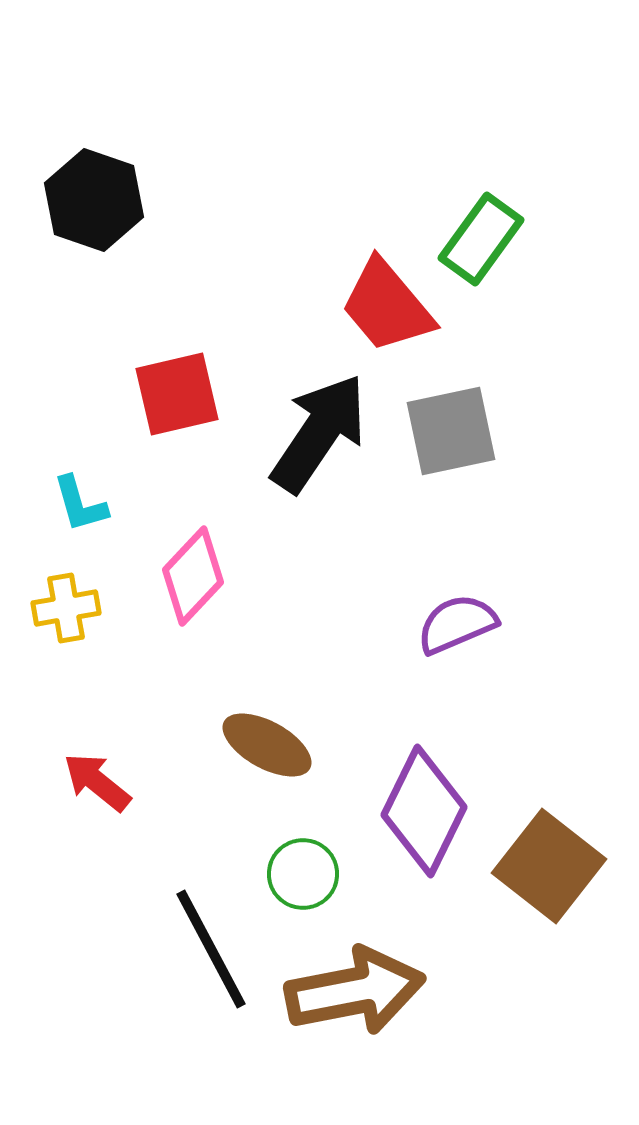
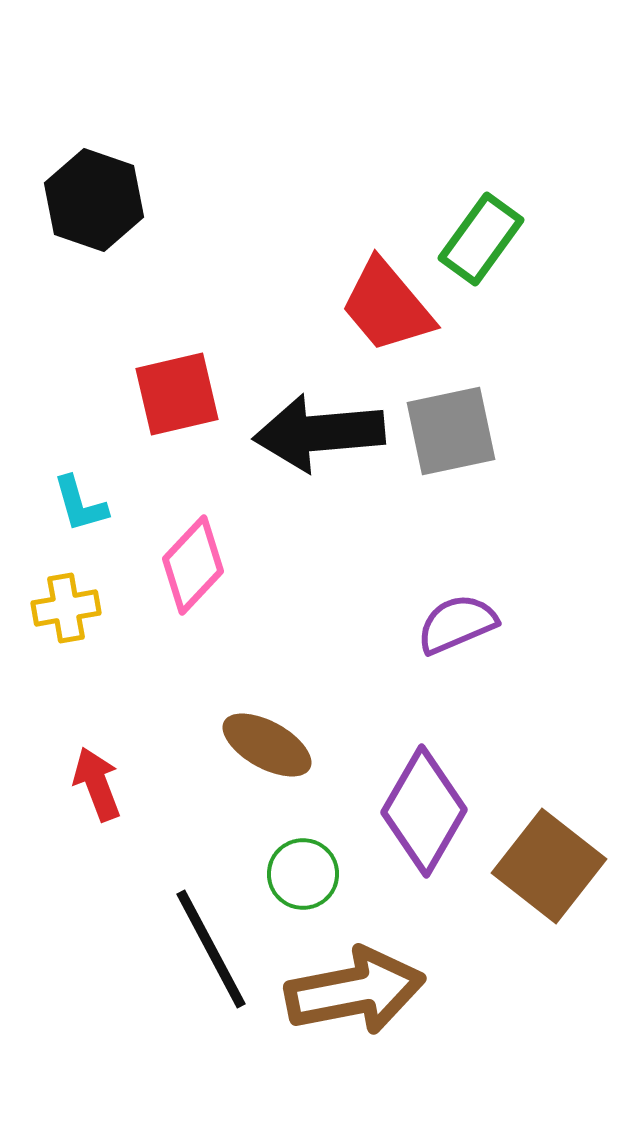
black arrow: rotated 129 degrees counterclockwise
pink diamond: moved 11 px up
red arrow: moved 2 px down; rotated 30 degrees clockwise
purple diamond: rotated 4 degrees clockwise
